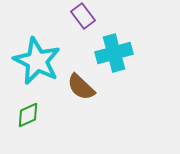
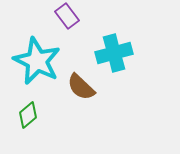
purple rectangle: moved 16 px left
green diamond: rotated 16 degrees counterclockwise
